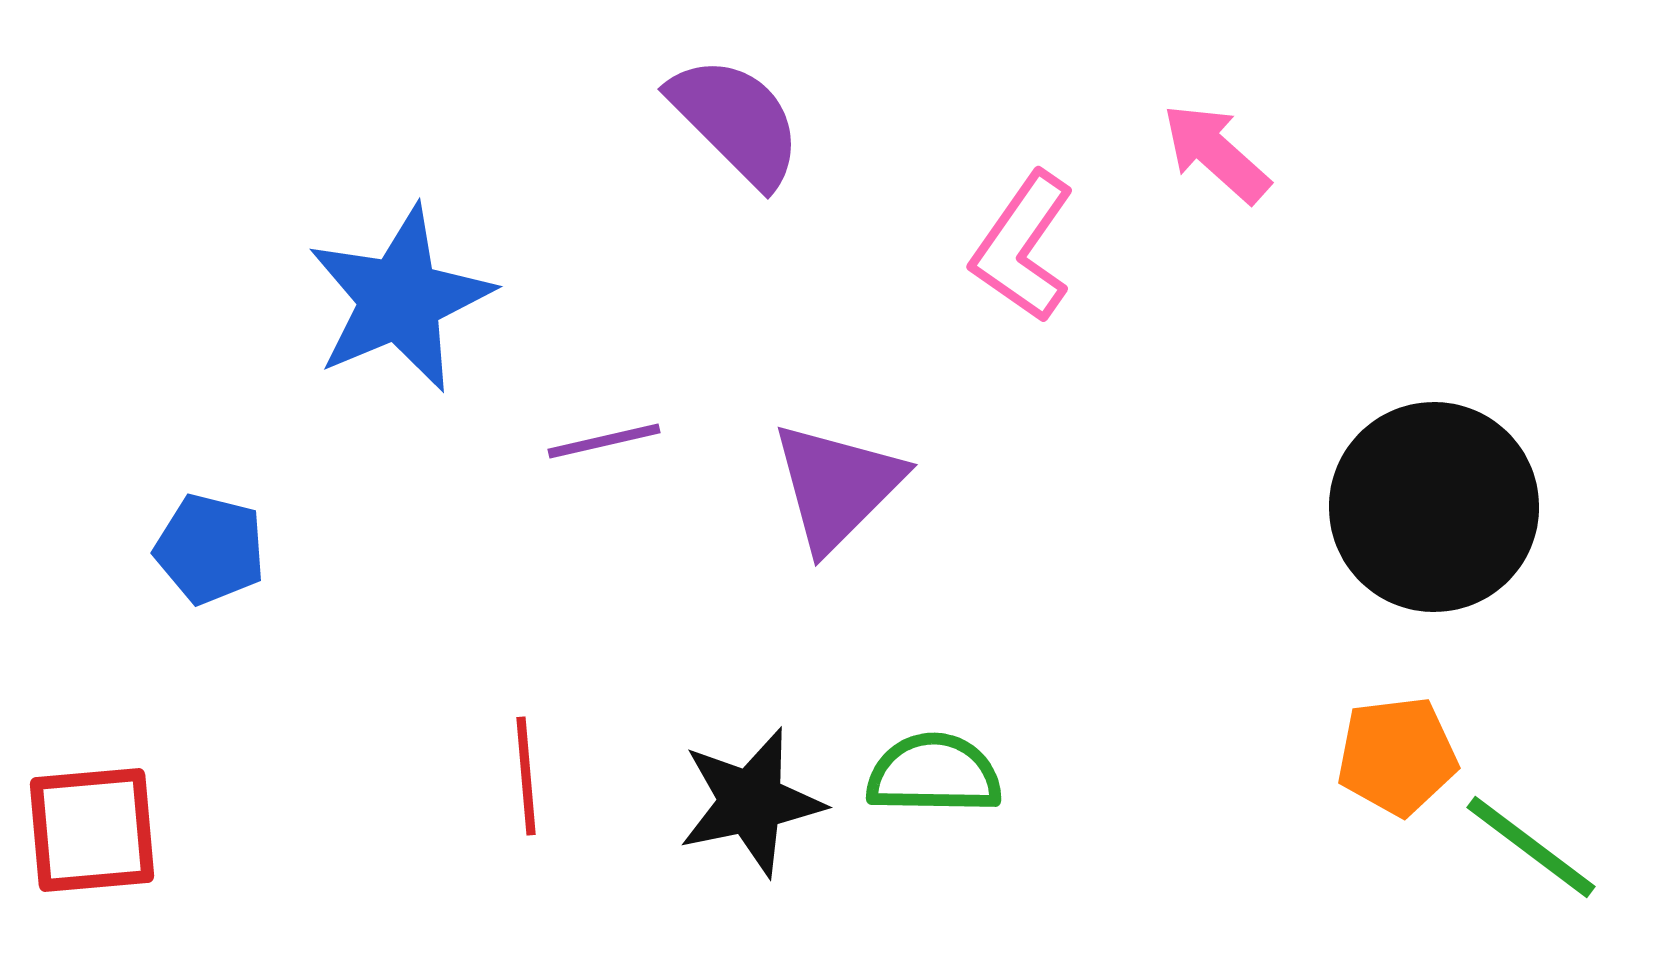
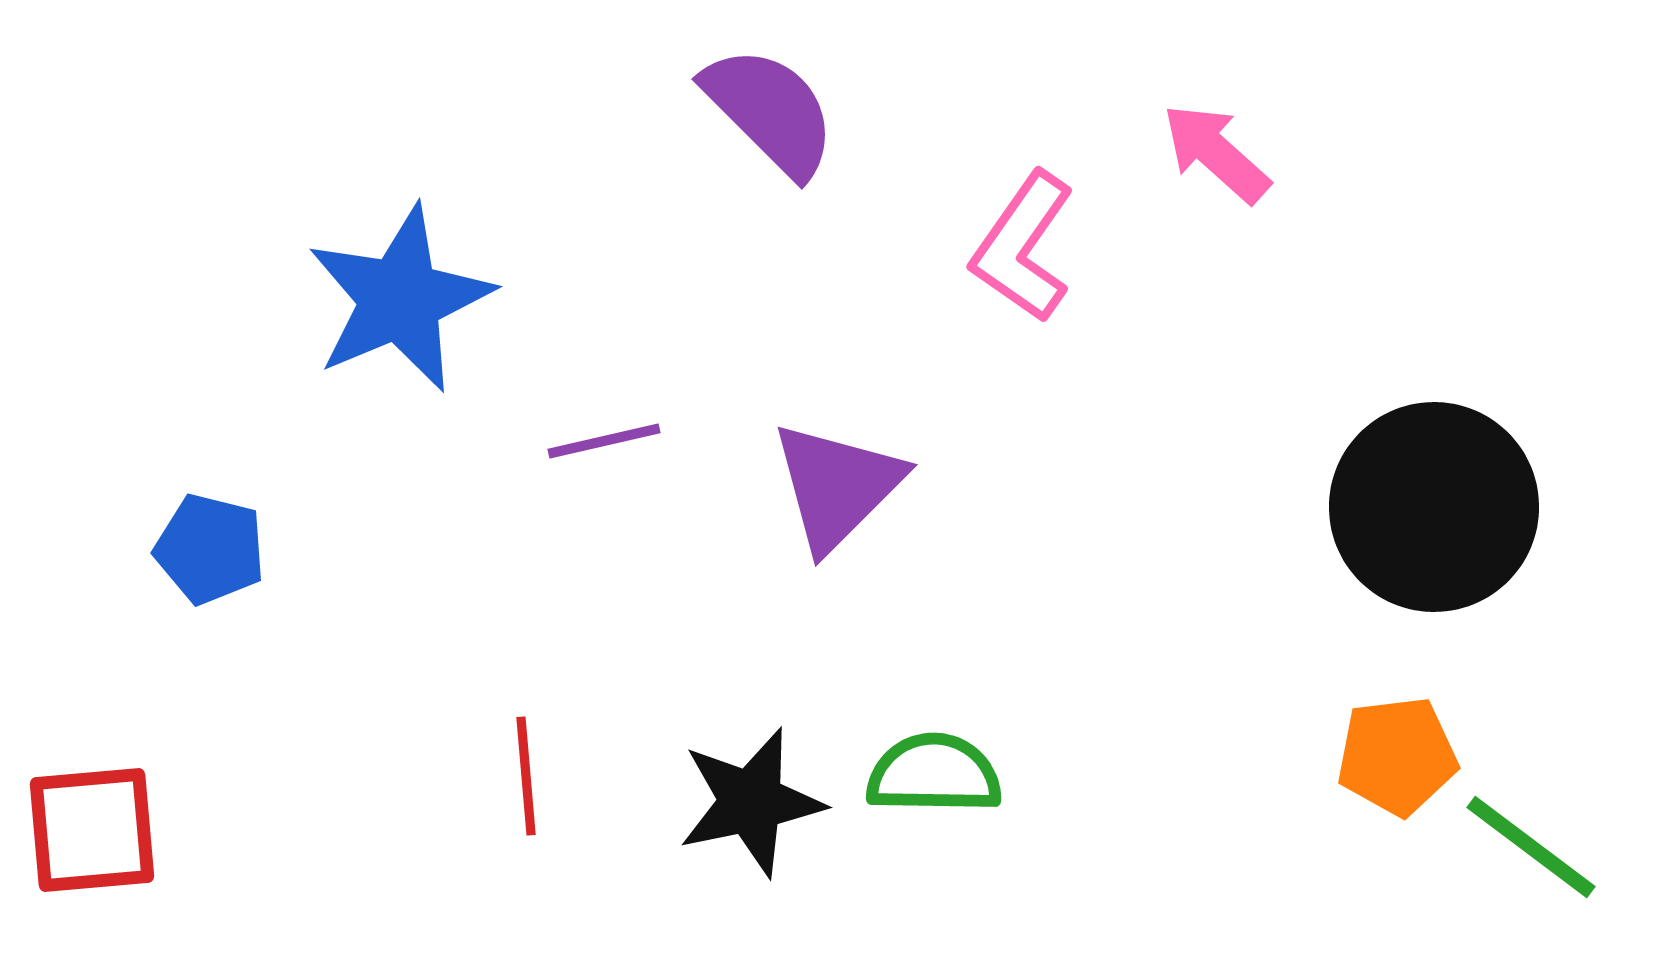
purple semicircle: moved 34 px right, 10 px up
